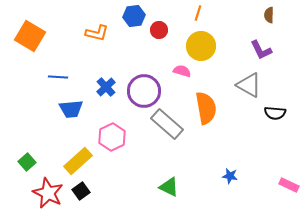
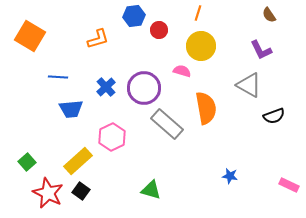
brown semicircle: rotated 35 degrees counterclockwise
orange L-shape: moved 1 px right, 6 px down; rotated 30 degrees counterclockwise
purple circle: moved 3 px up
black semicircle: moved 1 px left, 3 px down; rotated 25 degrees counterclockwise
green triangle: moved 18 px left, 3 px down; rotated 10 degrees counterclockwise
black square: rotated 18 degrees counterclockwise
